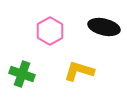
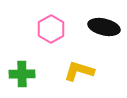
pink hexagon: moved 1 px right, 2 px up
green cross: rotated 20 degrees counterclockwise
